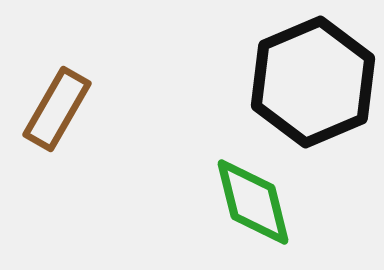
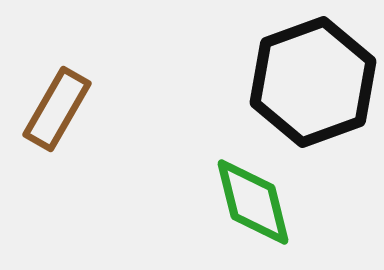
black hexagon: rotated 3 degrees clockwise
